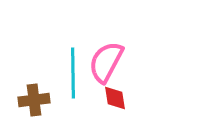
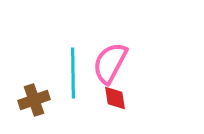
pink semicircle: moved 4 px right, 1 px down
brown cross: rotated 12 degrees counterclockwise
